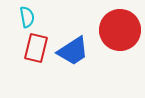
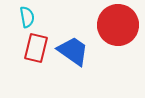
red circle: moved 2 px left, 5 px up
blue trapezoid: rotated 112 degrees counterclockwise
